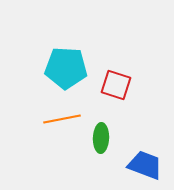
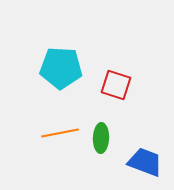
cyan pentagon: moved 5 px left
orange line: moved 2 px left, 14 px down
blue trapezoid: moved 3 px up
